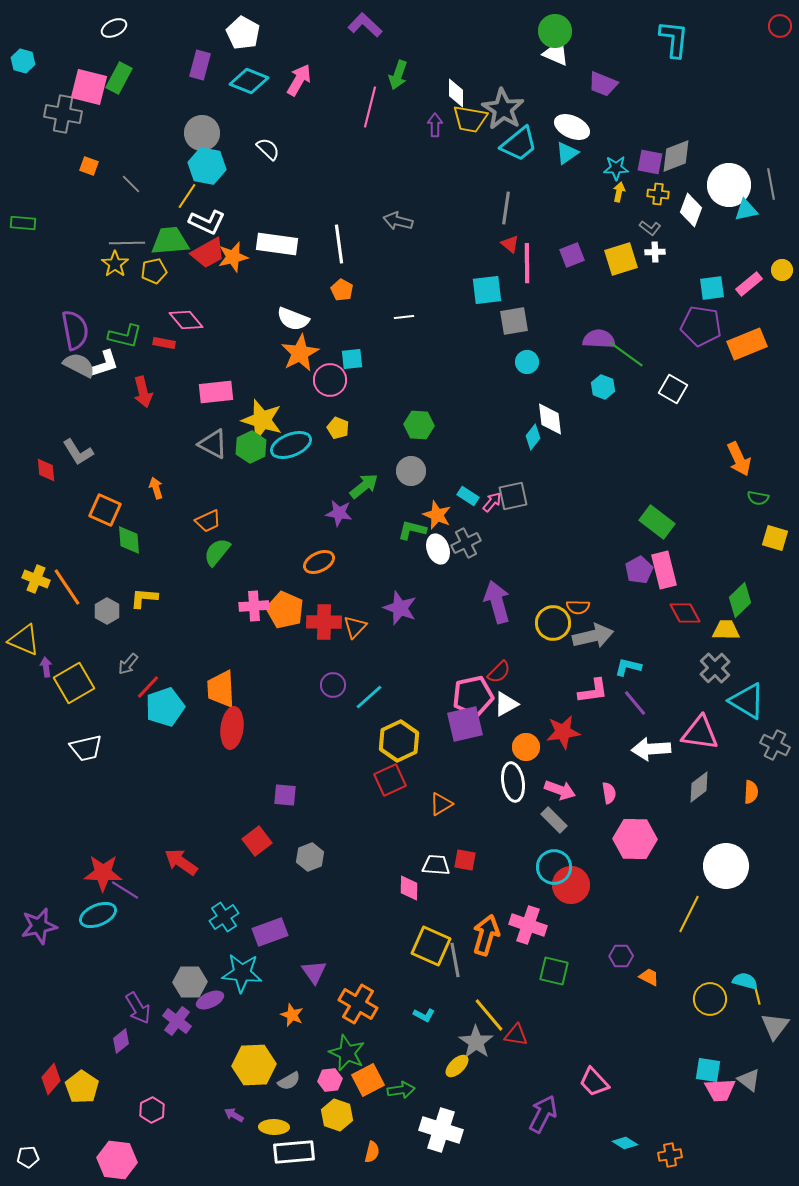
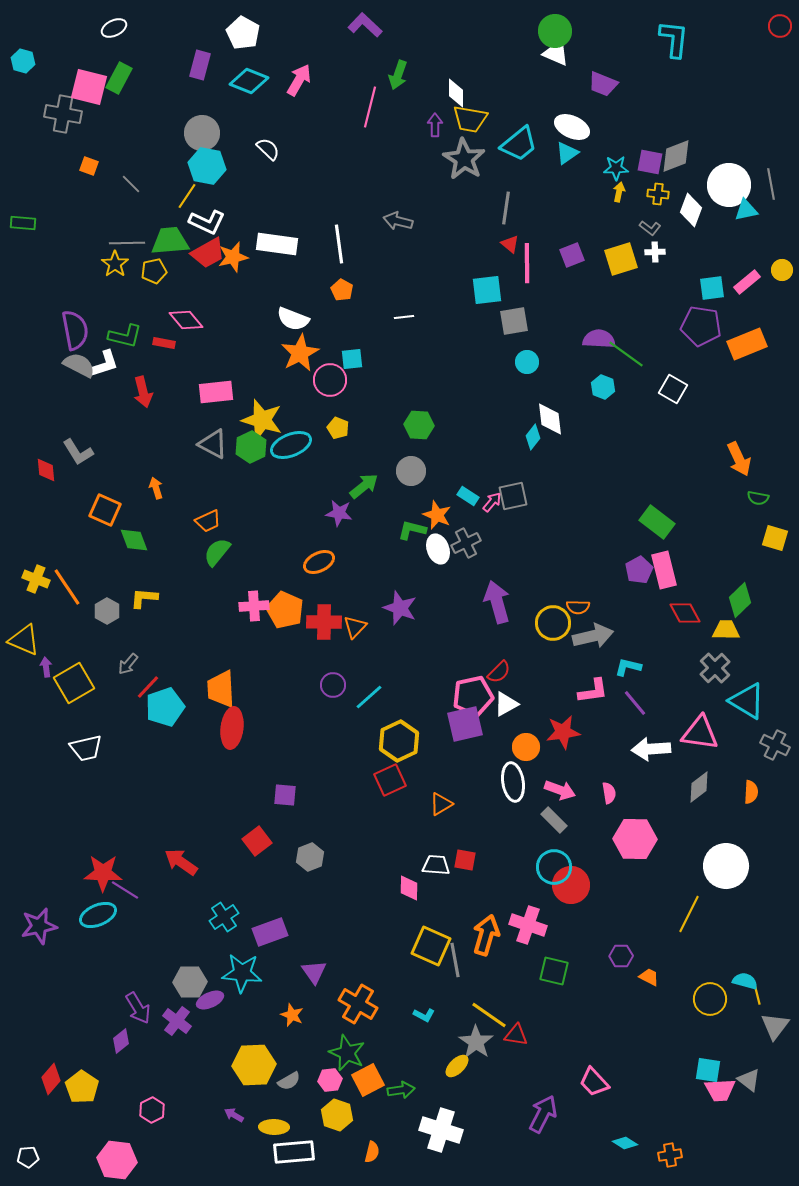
gray star at (503, 109): moved 39 px left, 50 px down
pink rectangle at (749, 284): moved 2 px left, 2 px up
green diamond at (129, 540): moved 5 px right; rotated 16 degrees counterclockwise
yellow line at (489, 1015): rotated 15 degrees counterclockwise
